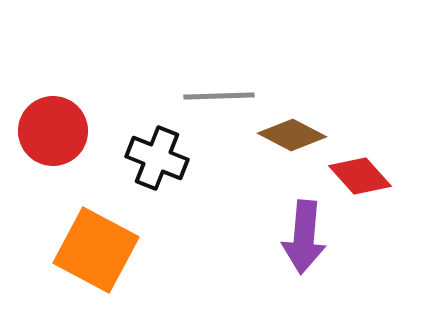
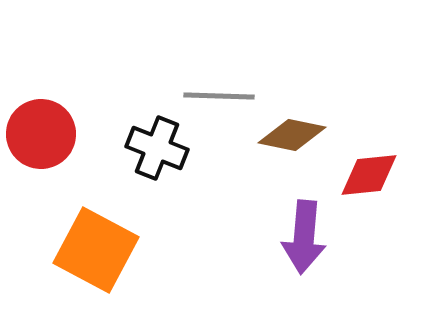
gray line: rotated 4 degrees clockwise
red circle: moved 12 px left, 3 px down
brown diamond: rotated 16 degrees counterclockwise
black cross: moved 10 px up
red diamond: moved 9 px right, 1 px up; rotated 54 degrees counterclockwise
